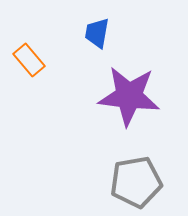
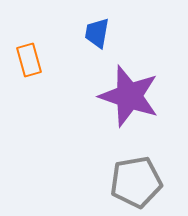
orange rectangle: rotated 24 degrees clockwise
purple star: rotated 12 degrees clockwise
